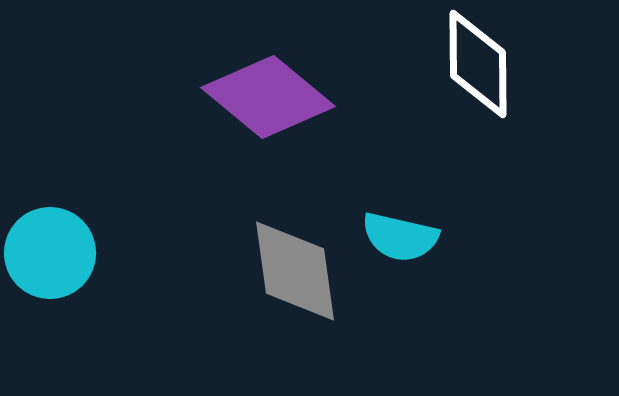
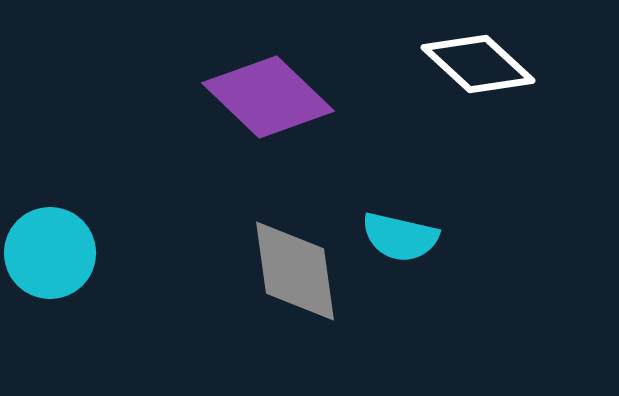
white diamond: rotated 47 degrees counterclockwise
purple diamond: rotated 4 degrees clockwise
